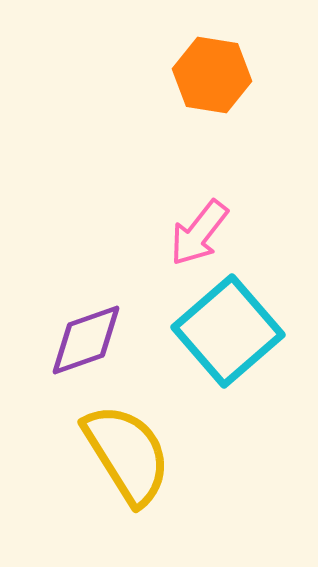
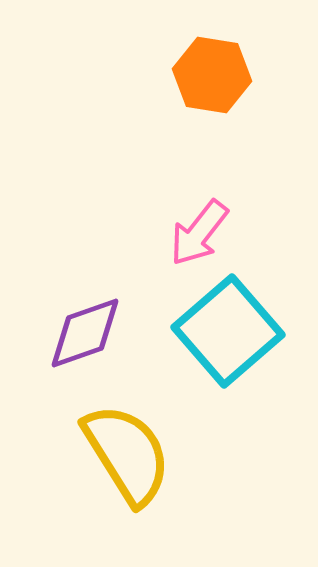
purple diamond: moved 1 px left, 7 px up
